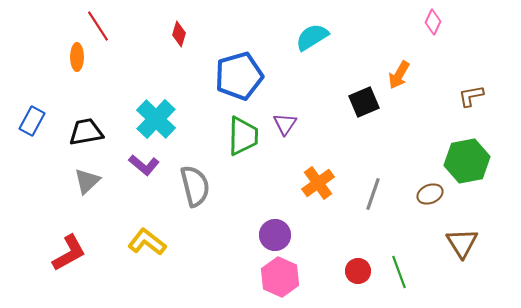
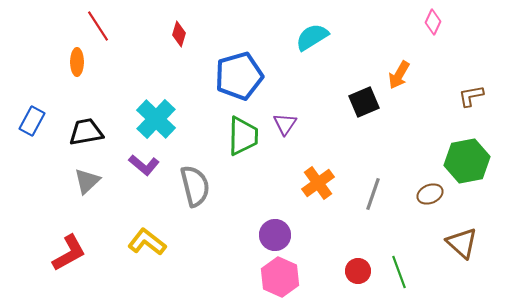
orange ellipse: moved 5 px down
brown triangle: rotated 16 degrees counterclockwise
